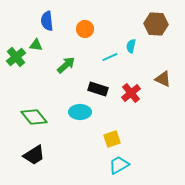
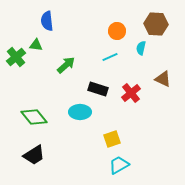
orange circle: moved 32 px right, 2 px down
cyan semicircle: moved 10 px right, 2 px down
